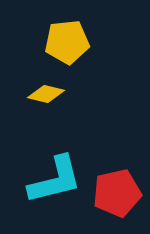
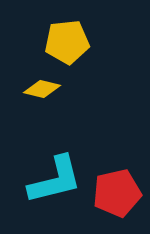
yellow diamond: moved 4 px left, 5 px up
